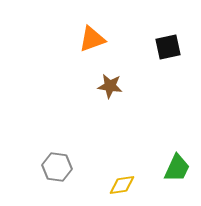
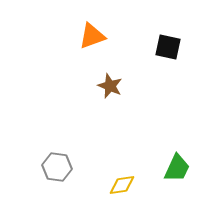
orange triangle: moved 3 px up
black square: rotated 24 degrees clockwise
brown star: rotated 15 degrees clockwise
